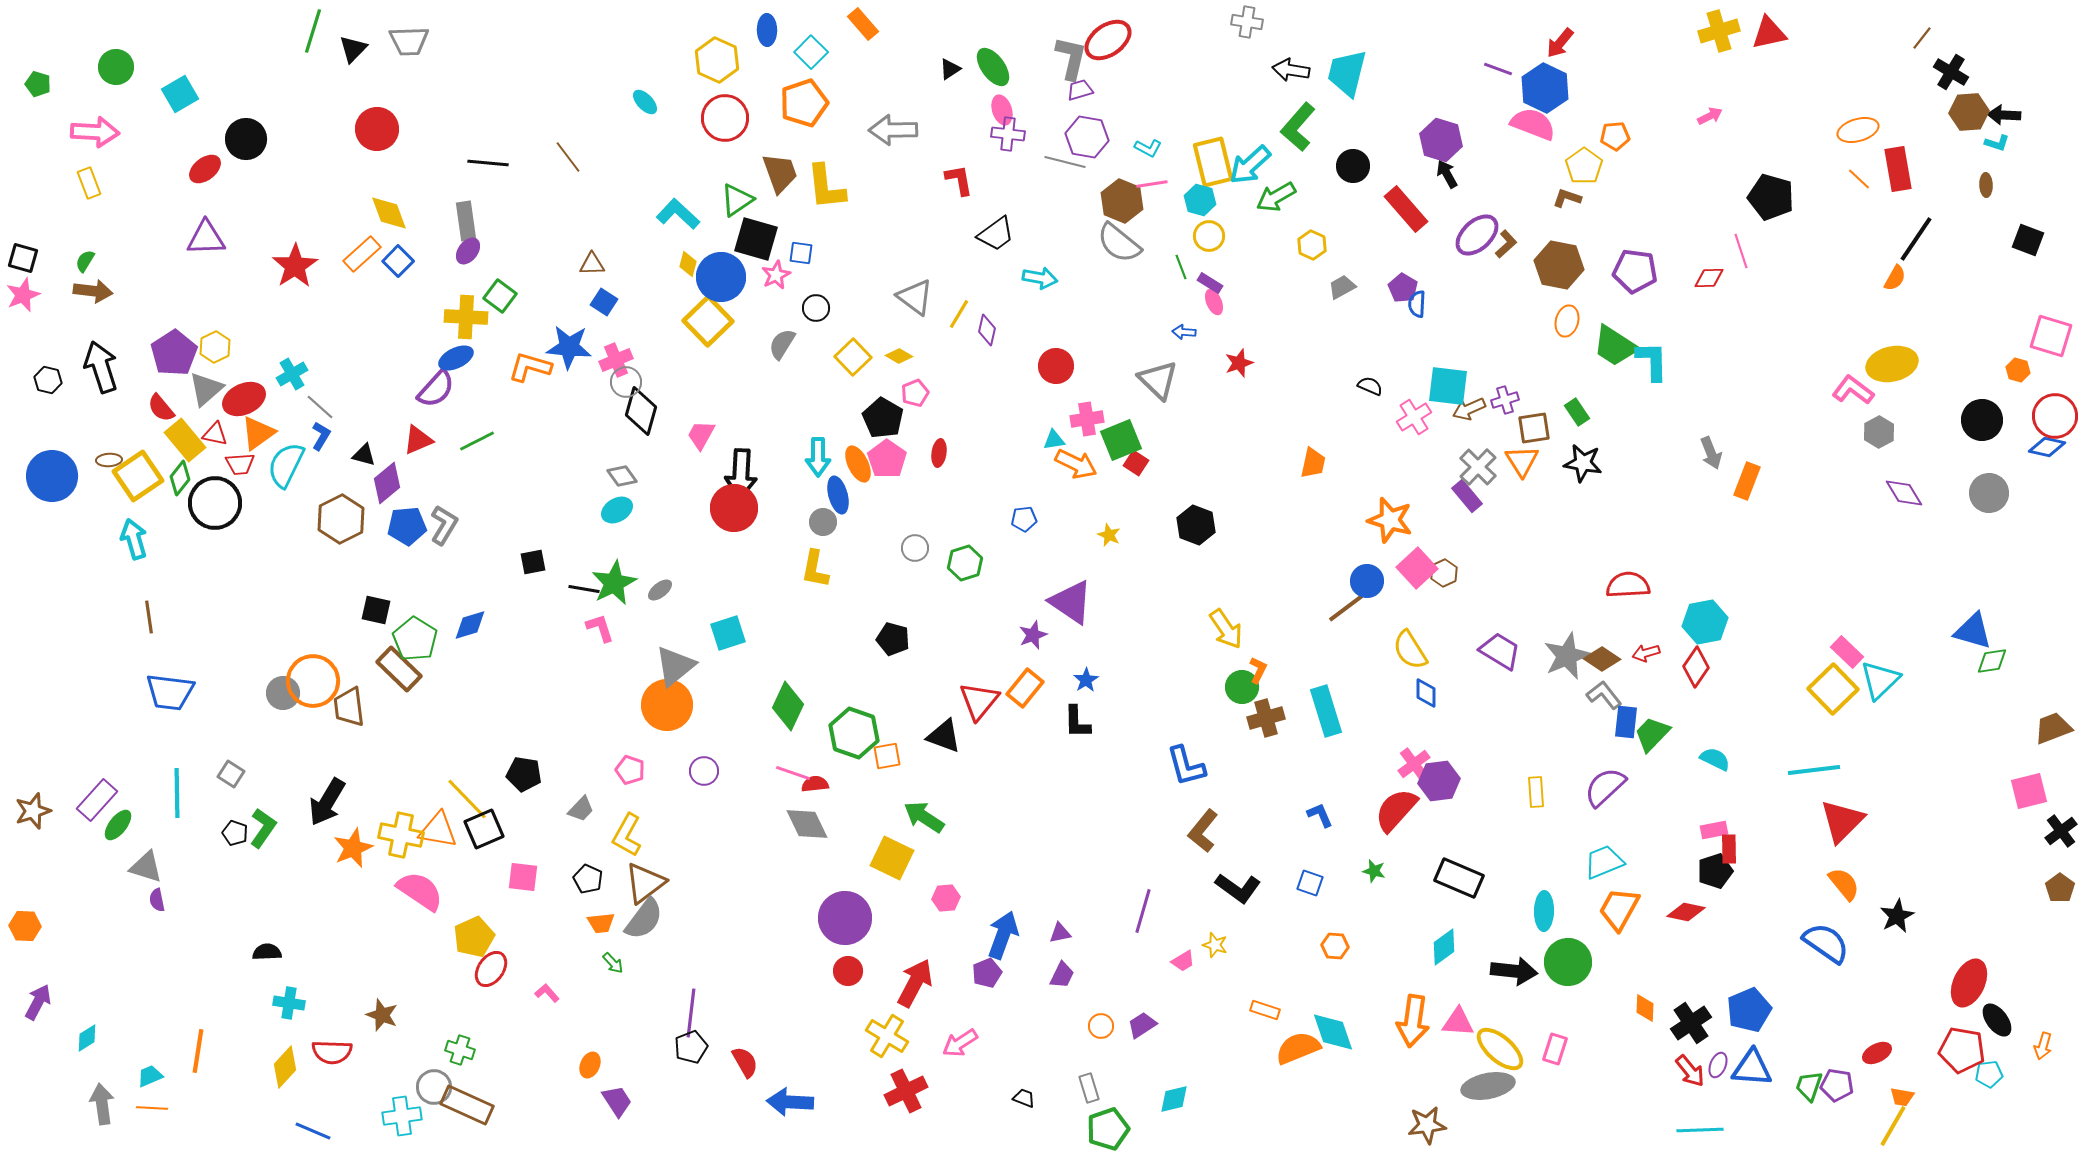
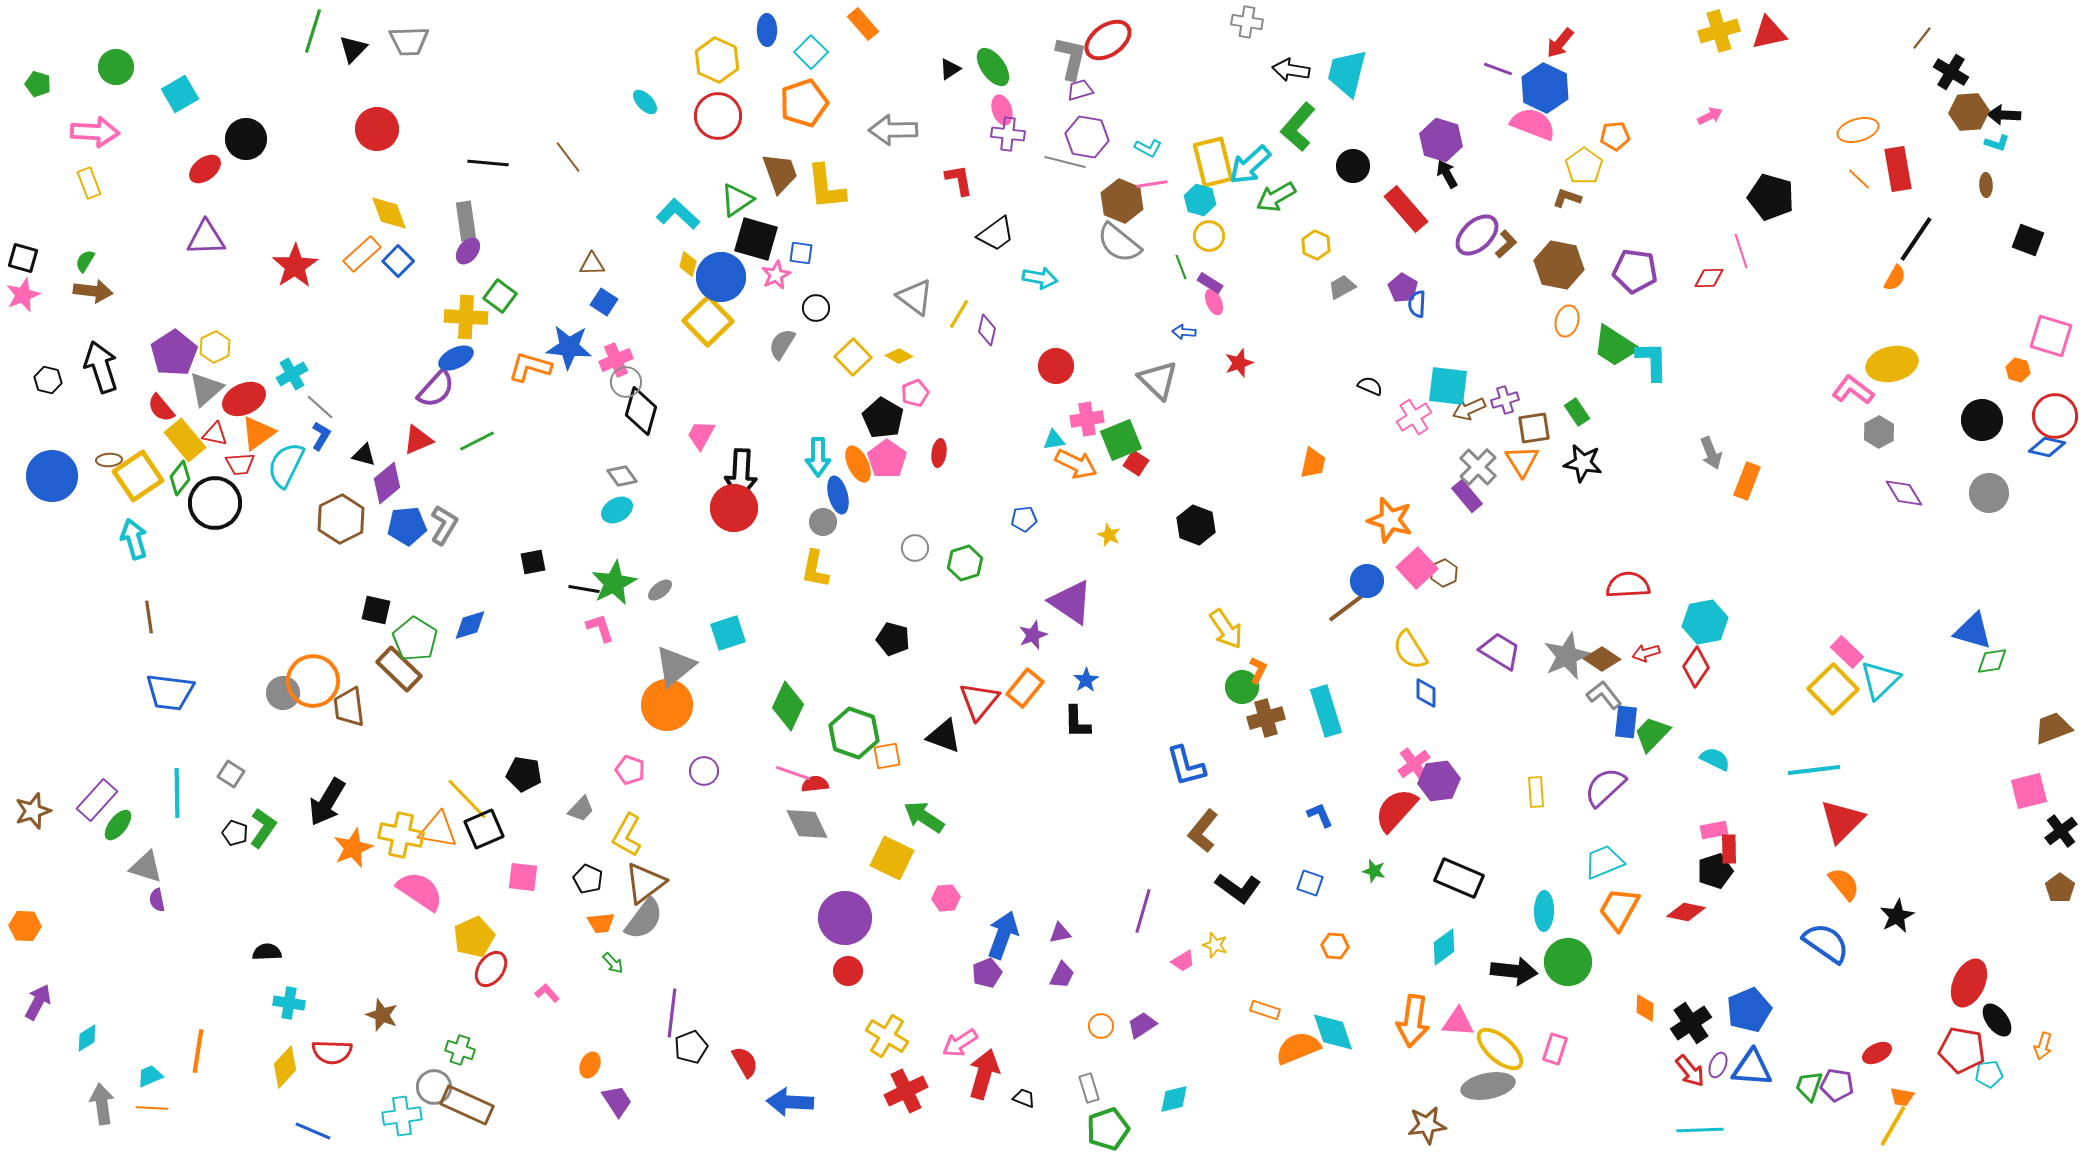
red circle at (725, 118): moved 7 px left, 2 px up
yellow hexagon at (1312, 245): moved 4 px right
red arrow at (915, 983): moved 69 px right, 91 px down; rotated 12 degrees counterclockwise
purple line at (691, 1013): moved 19 px left
